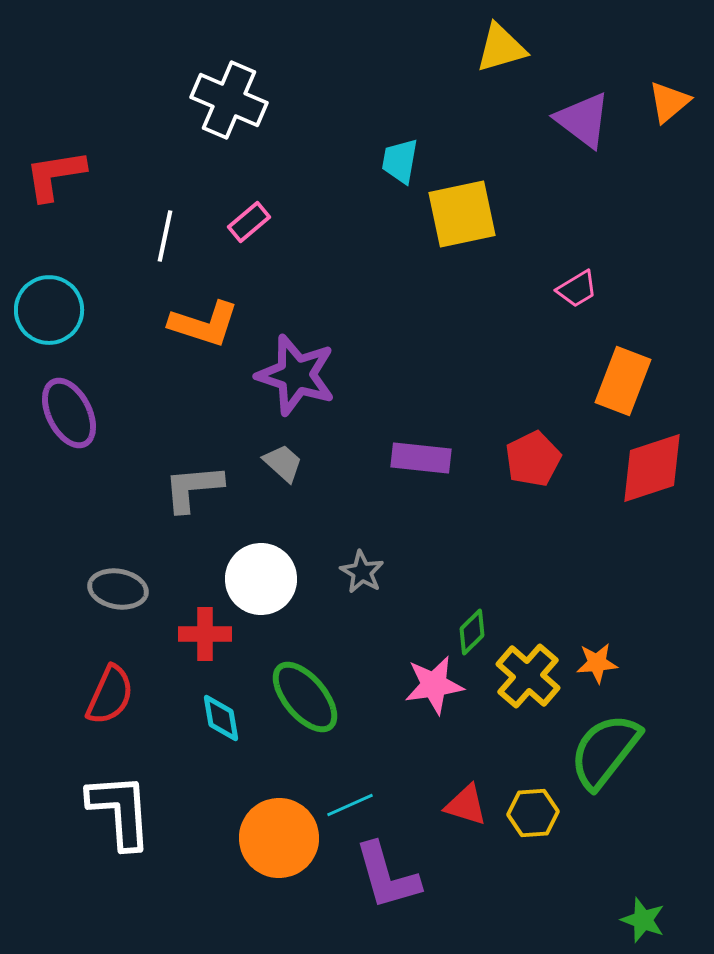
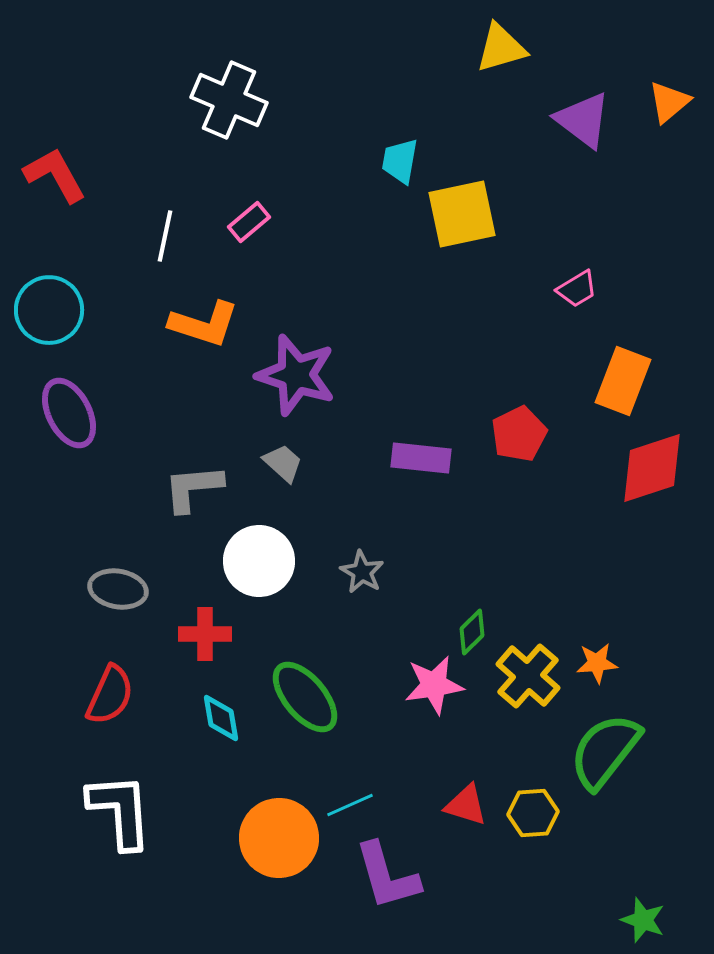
red L-shape: rotated 70 degrees clockwise
red pentagon: moved 14 px left, 25 px up
white circle: moved 2 px left, 18 px up
